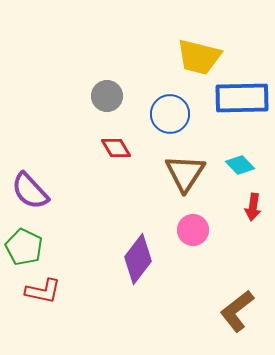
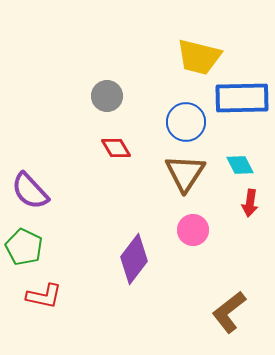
blue circle: moved 16 px right, 8 px down
cyan diamond: rotated 16 degrees clockwise
red arrow: moved 3 px left, 4 px up
purple diamond: moved 4 px left
red L-shape: moved 1 px right, 5 px down
brown L-shape: moved 8 px left, 1 px down
